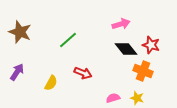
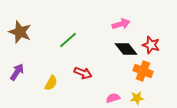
yellow star: rotated 24 degrees counterclockwise
